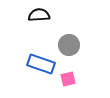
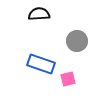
black semicircle: moved 1 px up
gray circle: moved 8 px right, 4 px up
